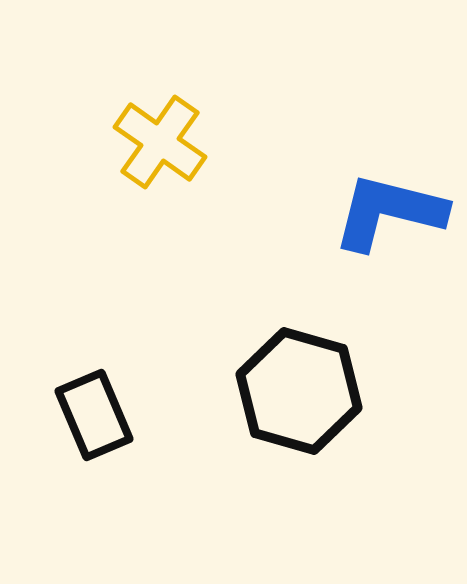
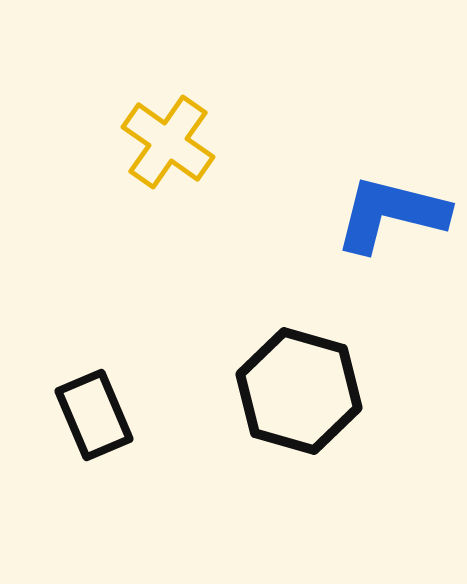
yellow cross: moved 8 px right
blue L-shape: moved 2 px right, 2 px down
